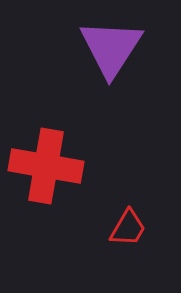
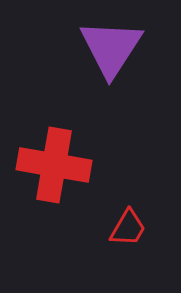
red cross: moved 8 px right, 1 px up
